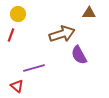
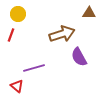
purple semicircle: moved 2 px down
